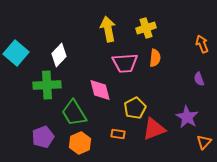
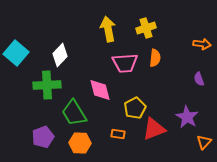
orange arrow: rotated 120 degrees clockwise
white diamond: moved 1 px right
orange hexagon: rotated 25 degrees clockwise
